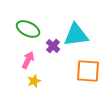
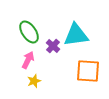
green ellipse: moved 1 px right, 3 px down; rotated 30 degrees clockwise
